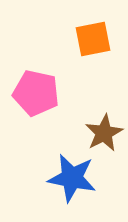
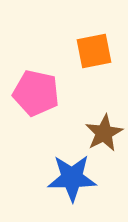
orange square: moved 1 px right, 12 px down
blue star: rotated 12 degrees counterclockwise
